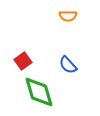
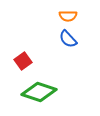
blue semicircle: moved 26 px up
green diamond: rotated 56 degrees counterclockwise
